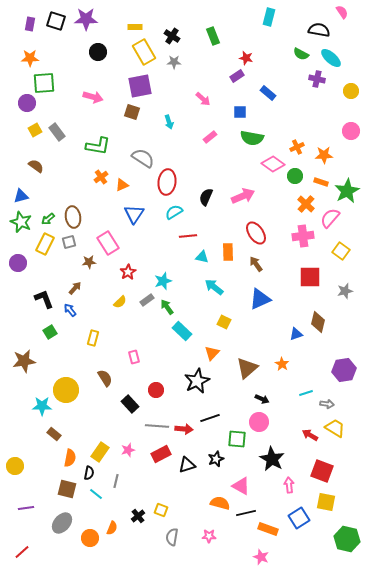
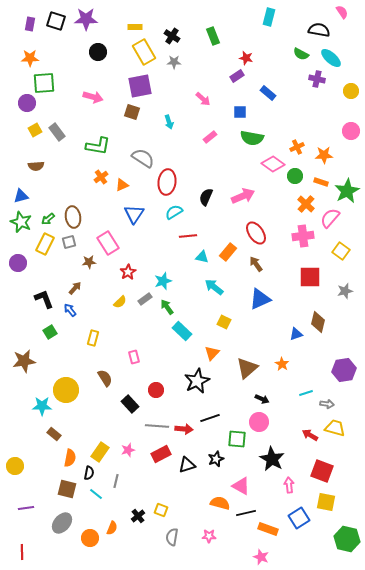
brown semicircle at (36, 166): rotated 140 degrees clockwise
orange rectangle at (228, 252): rotated 42 degrees clockwise
gray rectangle at (147, 300): moved 2 px left, 1 px up
yellow trapezoid at (335, 428): rotated 15 degrees counterclockwise
red line at (22, 552): rotated 49 degrees counterclockwise
